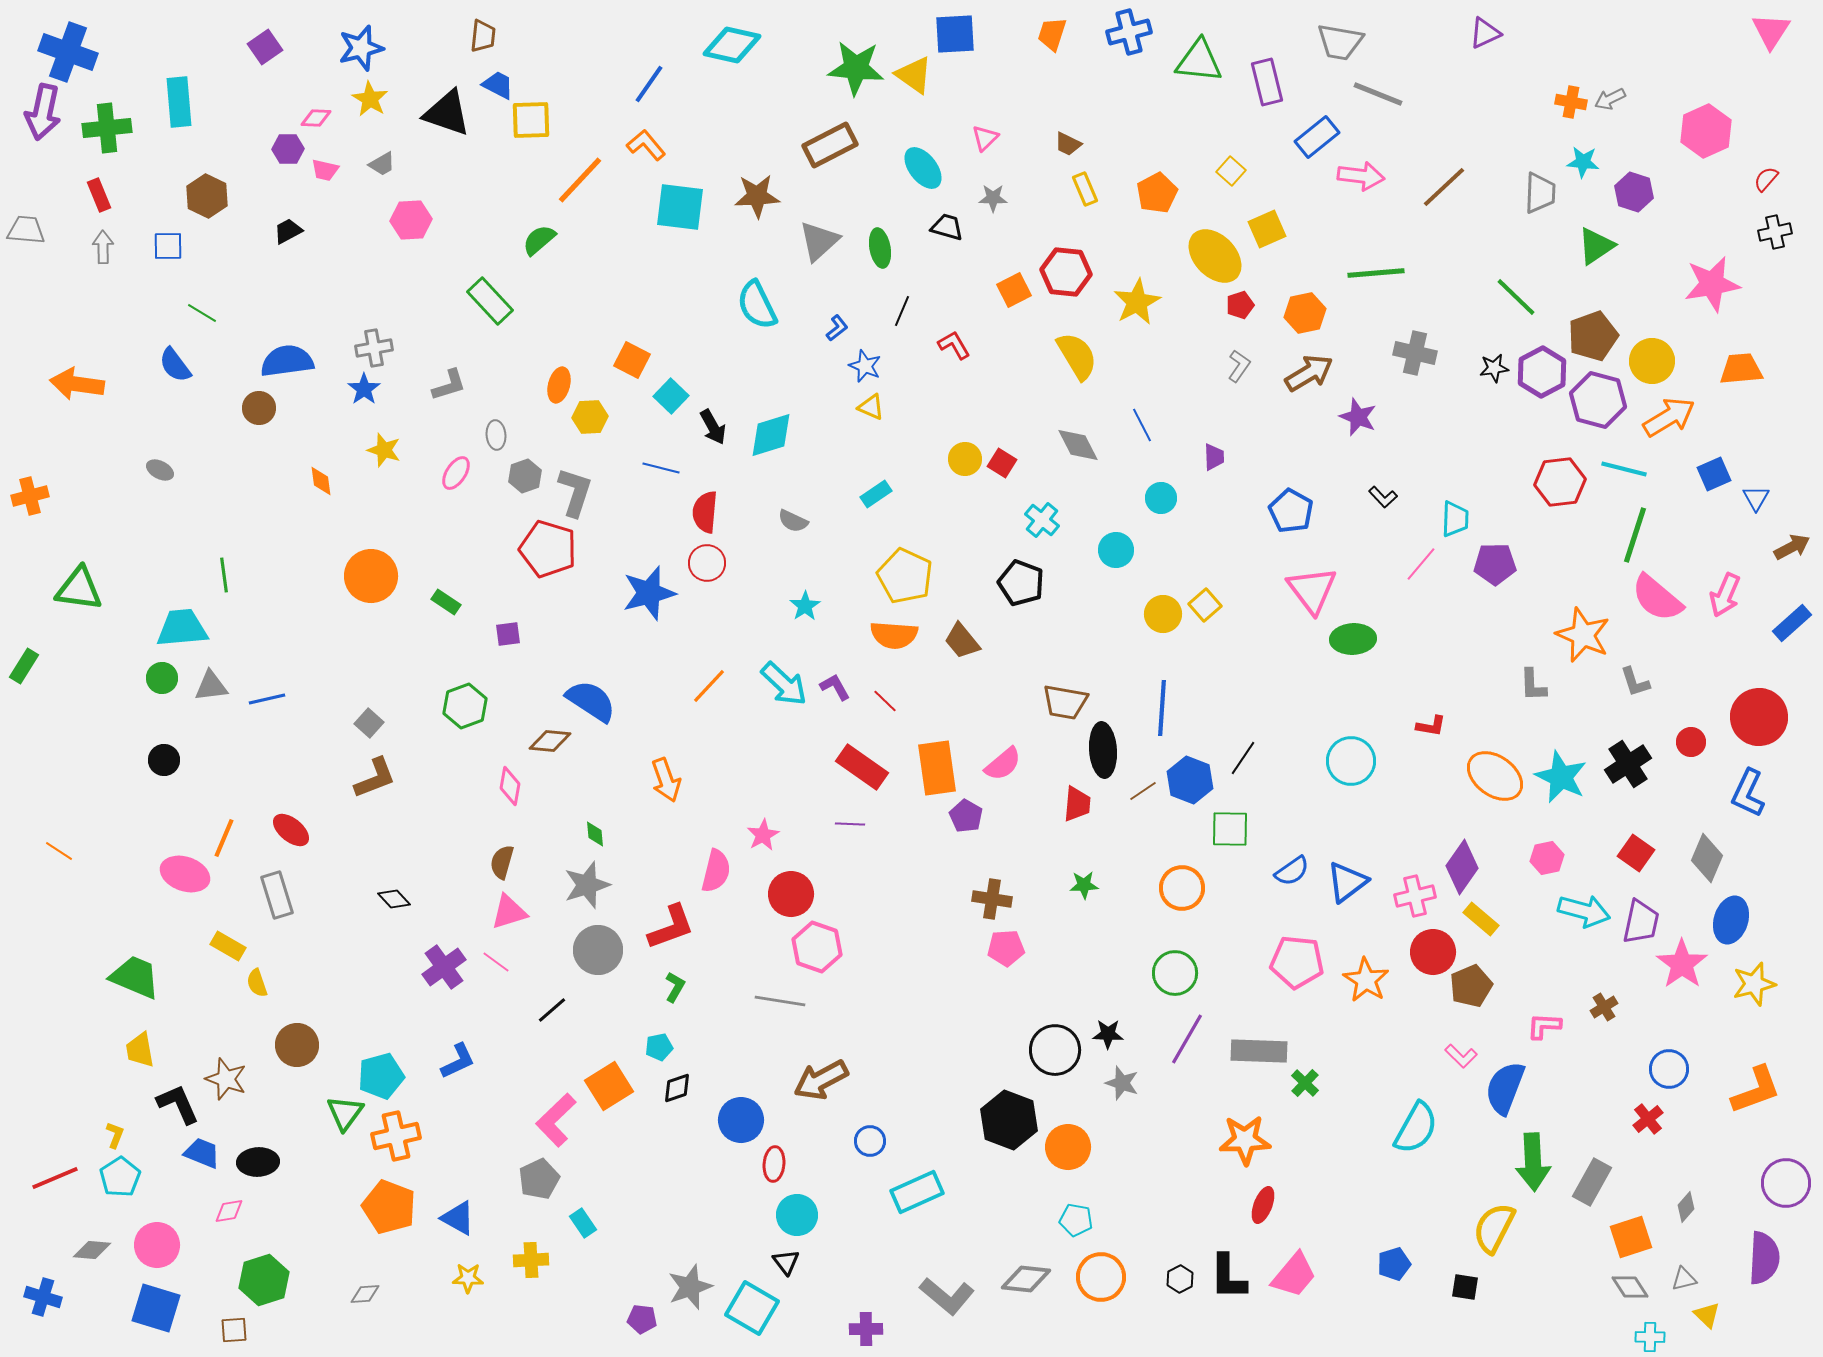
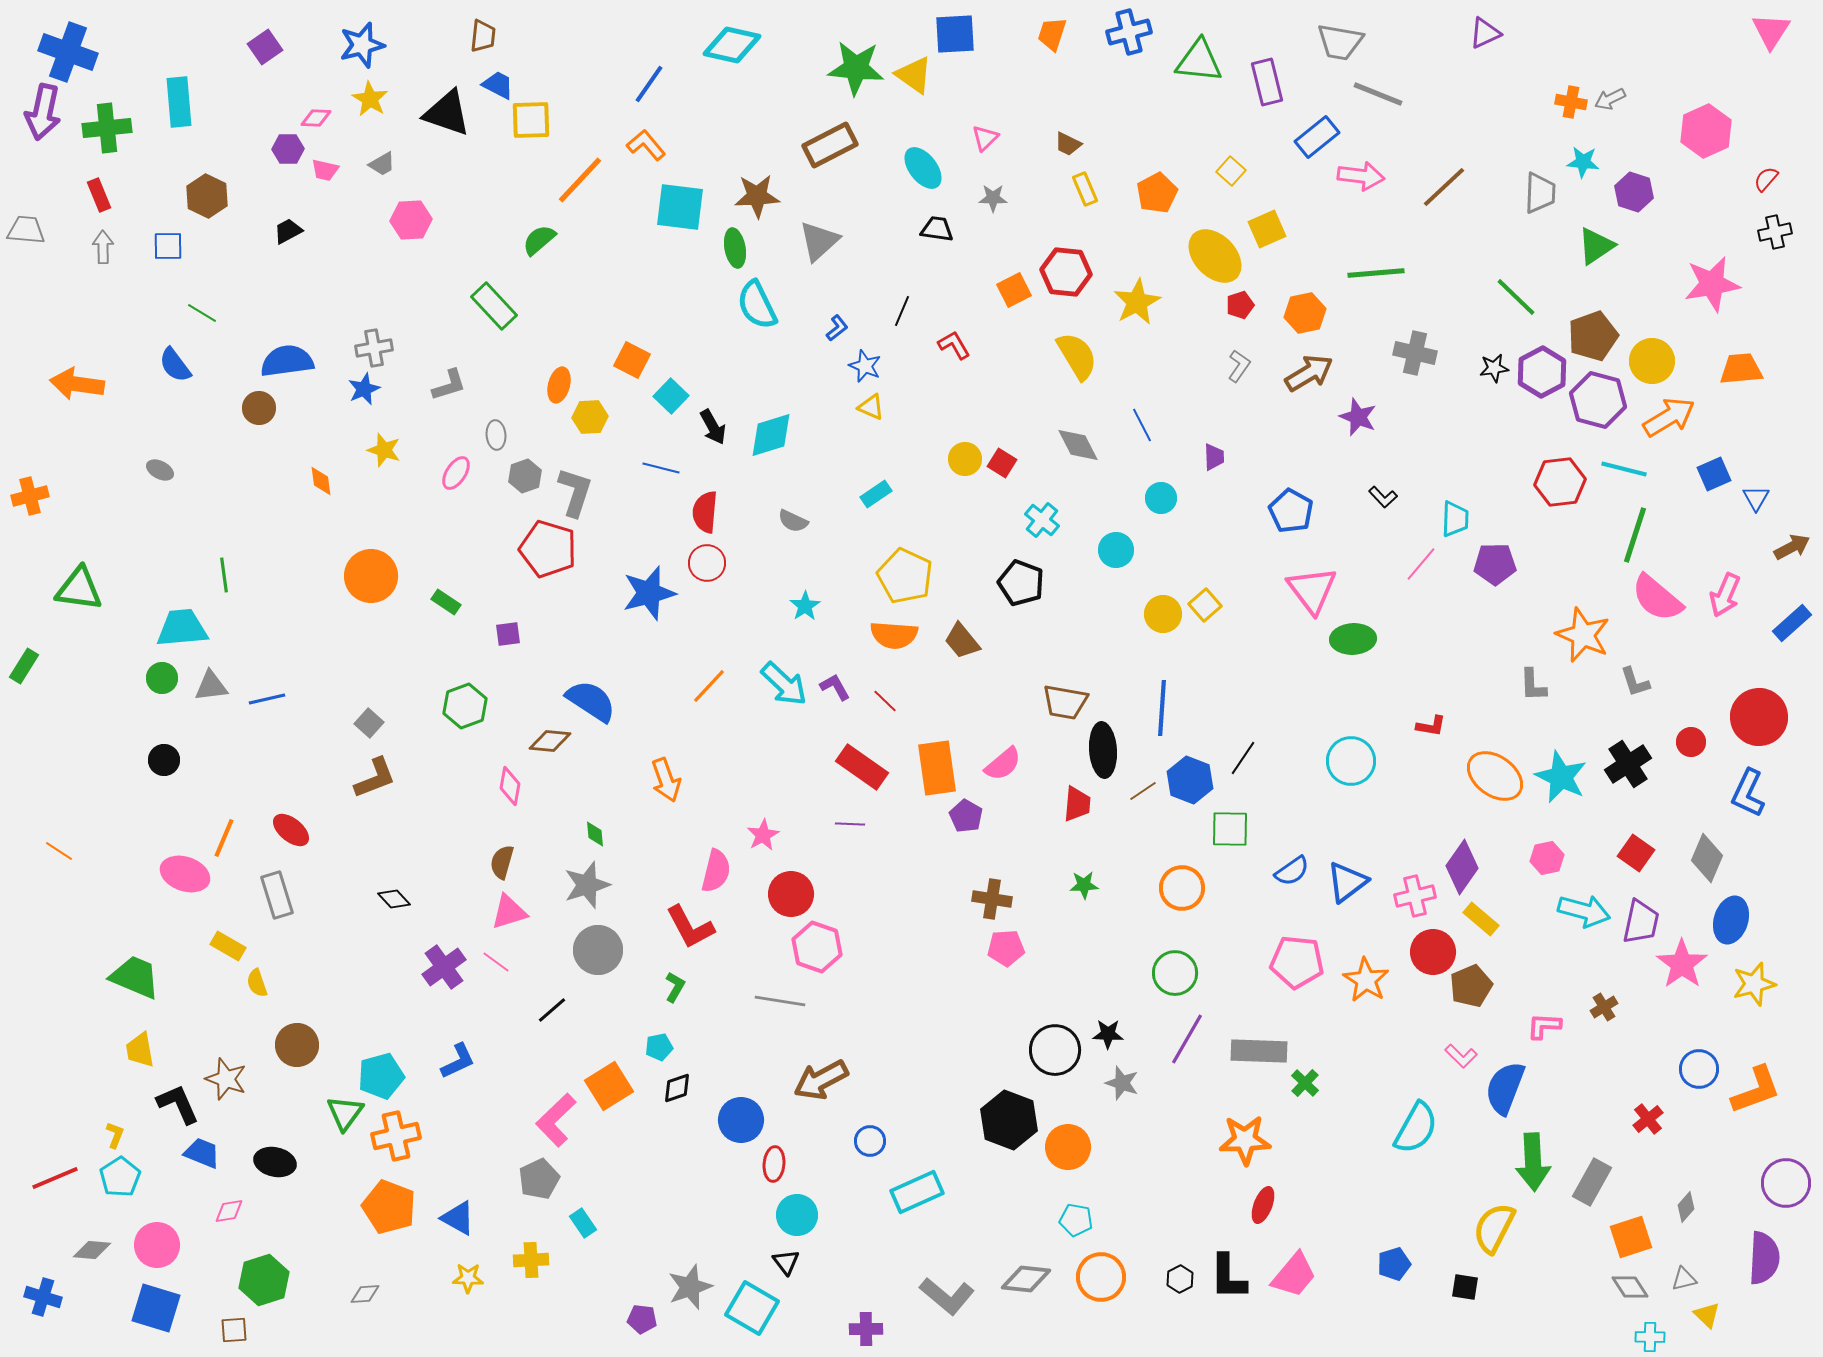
blue star at (361, 48): moved 1 px right, 3 px up
black trapezoid at (947, 227): moved 10 px left, 2 px down; rotated 8 degrees counterclockwise
green ellipse at (880, 248): moved 145 px left
green rectangle at (490, 301): moved 4 px right, 5 px down
blue star at (364, 389): rotated 12 degrees clockwise
red L-shape at (671, 927): moved 19 px right; rotated 82 degrees clockwise
blue circle at (1669, 1069): moved 30 px right
black ellipse at (258, 1162): moved 17 px right; rotated 15 degrees clockwise
